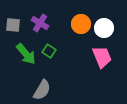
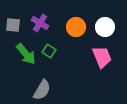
orange circle: moved 5 px left, 3 px down
white circle: moved 1 px right, 1 px up
